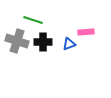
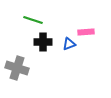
gray cross: moved 27 px down
